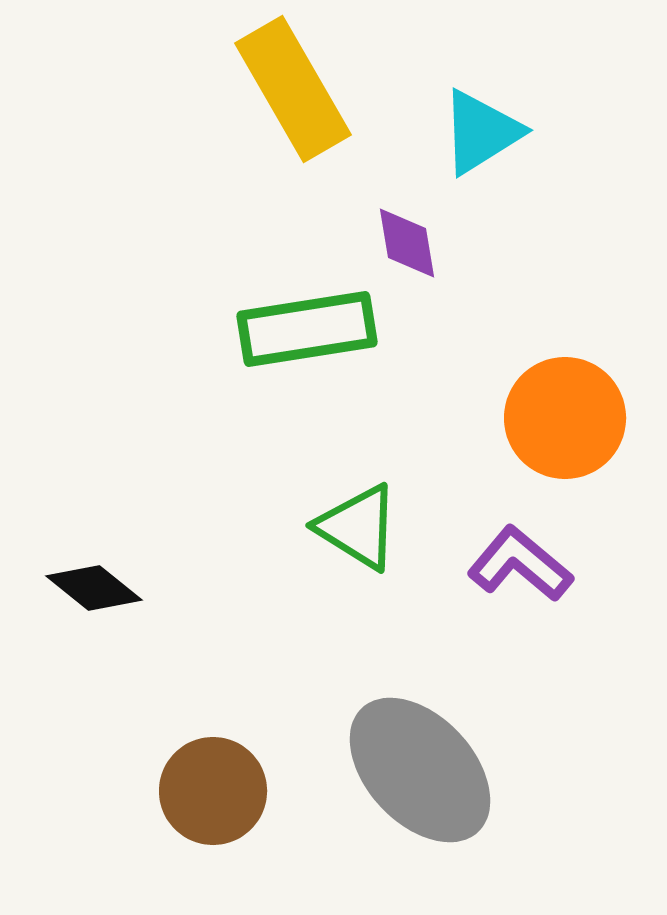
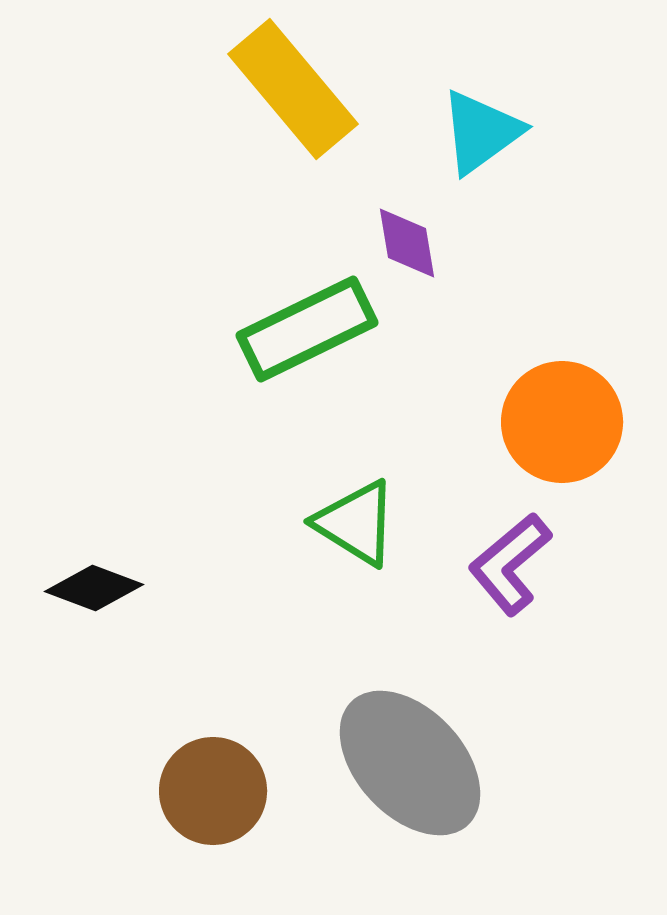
yellow rectangle: rotated 10 degrees counterclockwise
cyan triangle: rotated 4 degrees counterclockwise
green rectangle: rotated 17 degrees counterclockwise
orange circle: moved 3 px left, 4 px down
green triangle: moved 2 px left, 4 px up
purple L-shape: moved 10 px left; rotated 80 degrees counterclockwise
black diamond: rotated 18 degrees counterclockwise
gray ellipse: moved 10 px left, 7 px up
